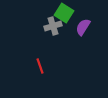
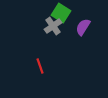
green square: moved 3 px left
gray cross: rotated 18 degrees counterclockwise
